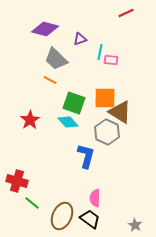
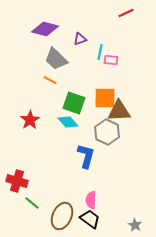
brown triangle: moved 1 px left, 1 px up; rotated 35 degrees counterclockwise
pink semicircle: moved 4 px left, 2 px down
